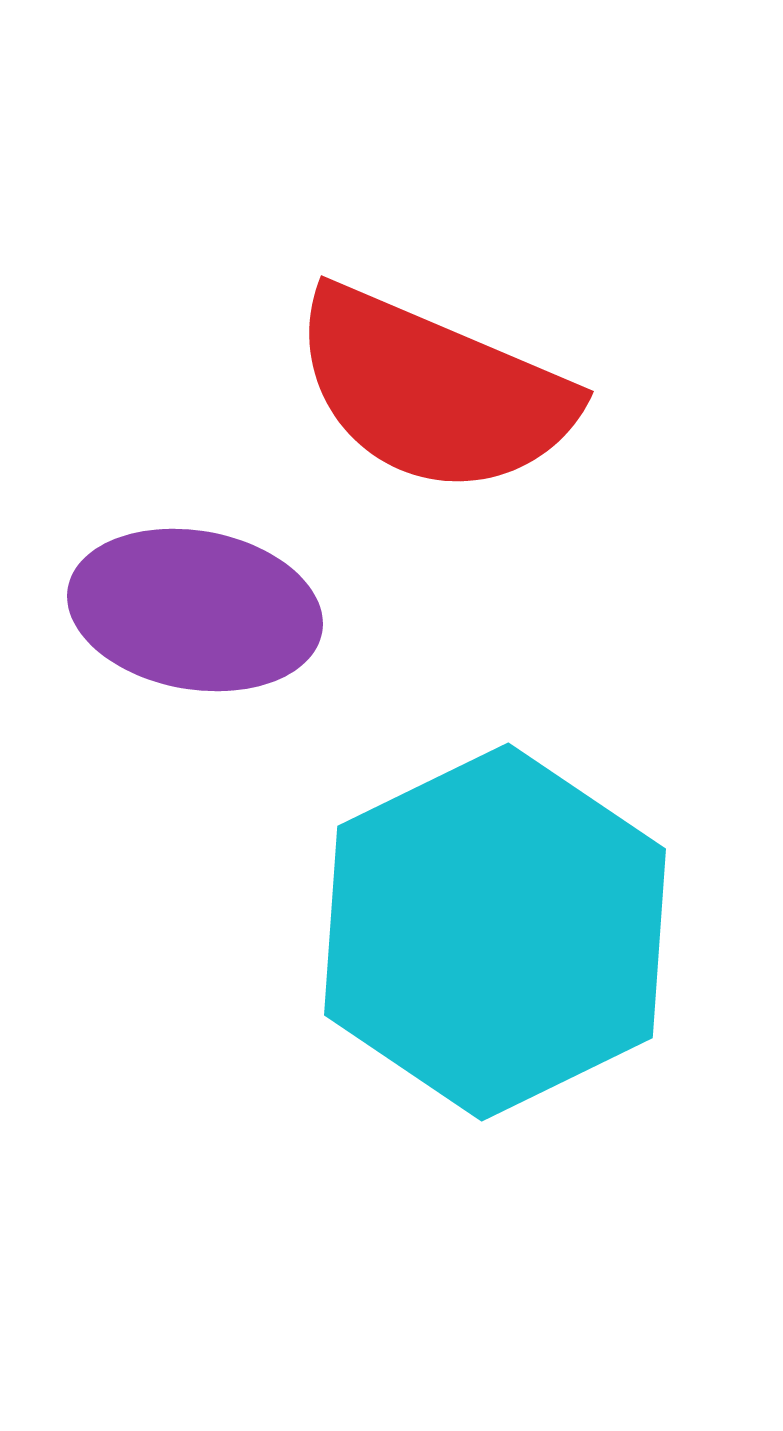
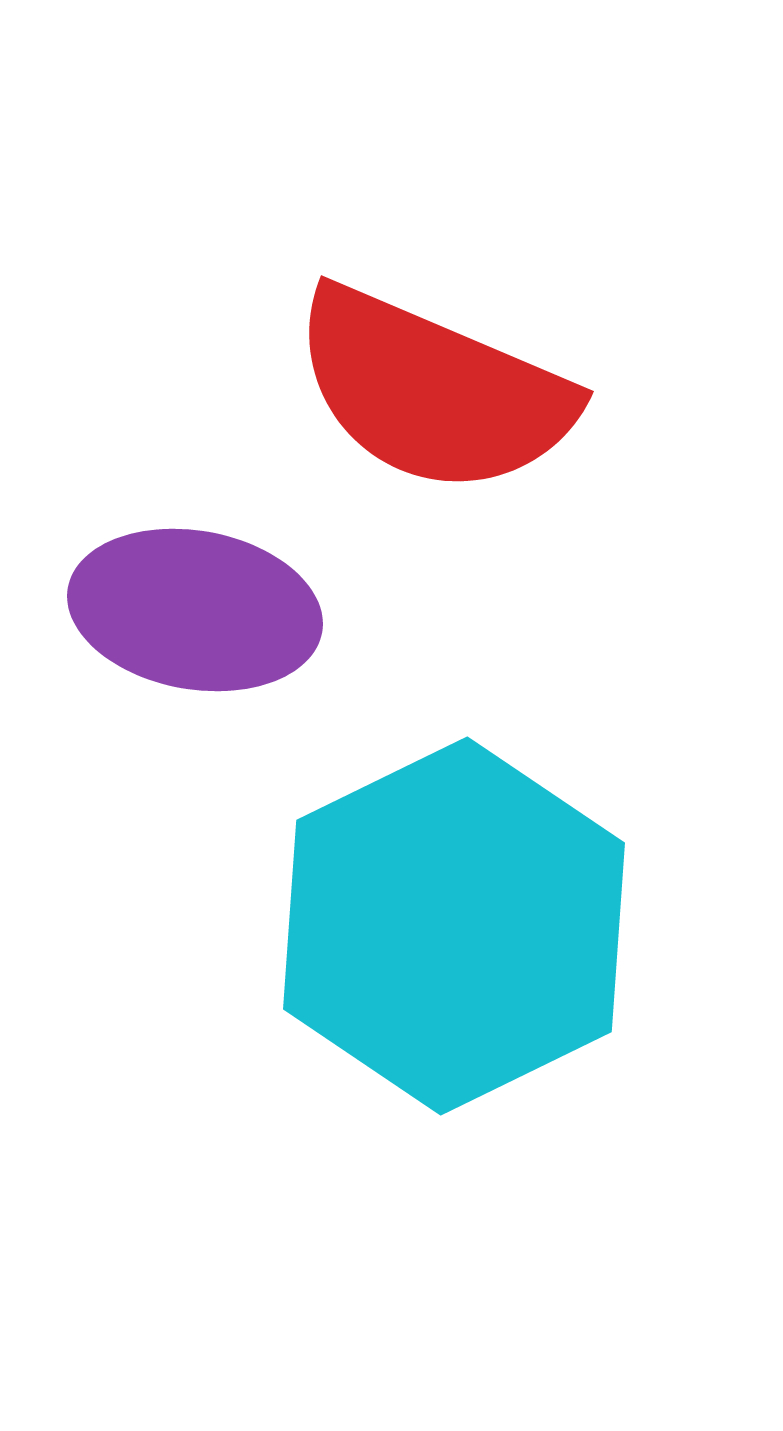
cyan hexagon: moved 41 px left, 6 px up
